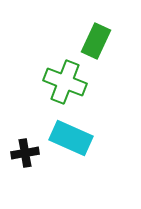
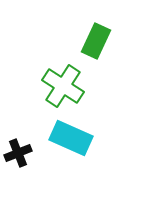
green cross: moved 2 px left, 4 px down; rotated 12 degrees clockwise
black cross: moved 7 px left; rotated 12 degrees counterclockwise
